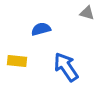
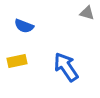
blue semicircle: moved 17 px left, 3 px up; rotated 144 degrees counterclockwise
yellow rectangle: rotated 18 degrees counterclockwise
